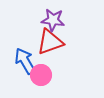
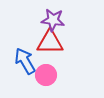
red triangle: rotated 20 degrees clockwise
pink circle: moved 5 px right
